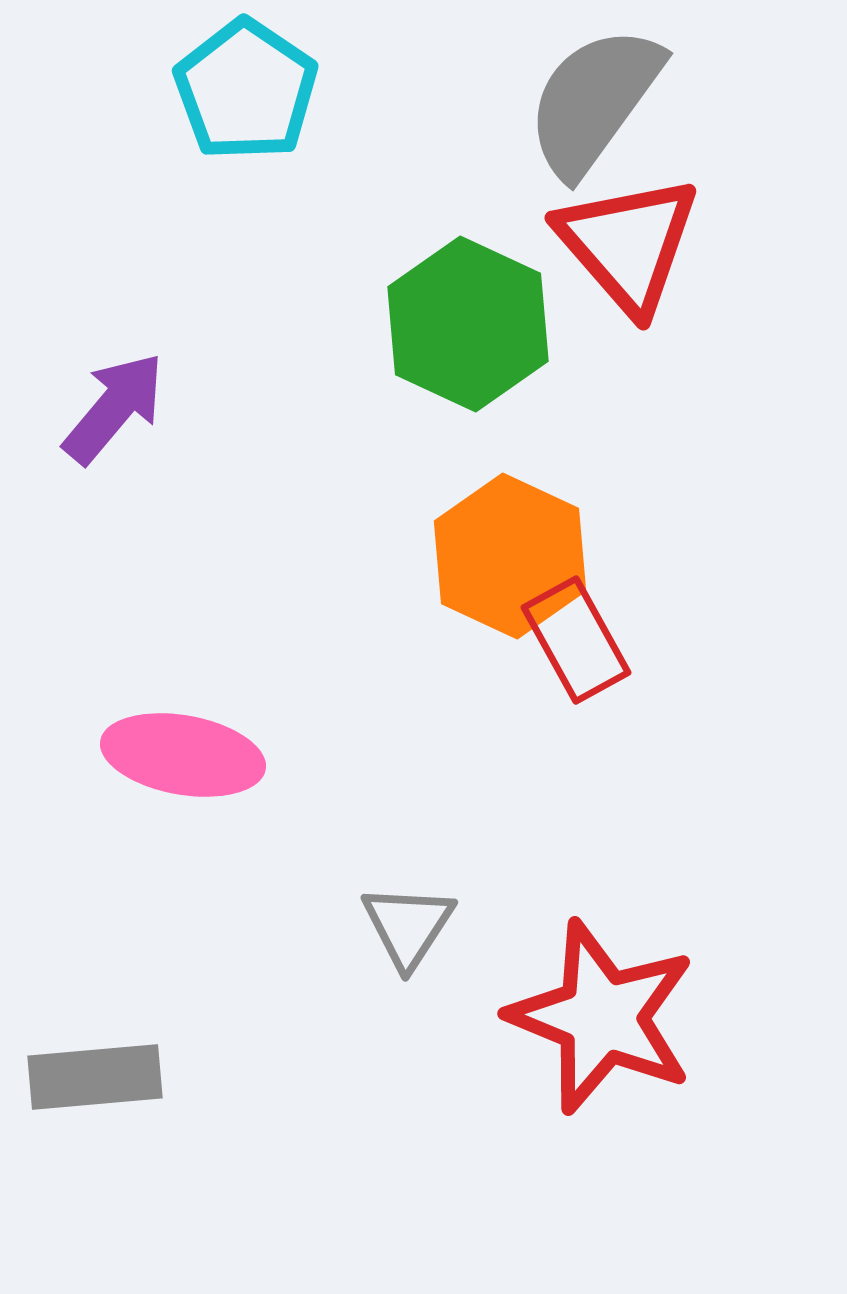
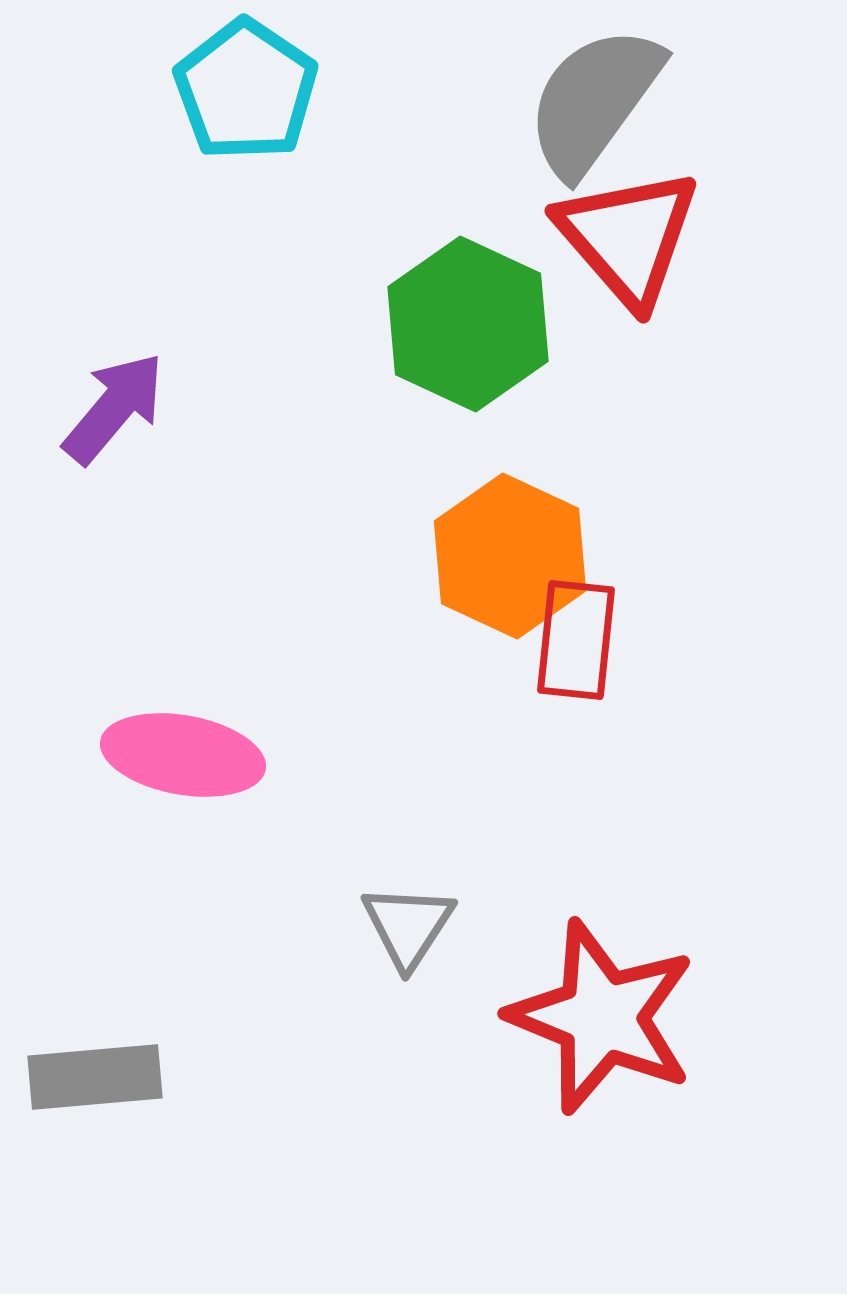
red triangle: moved 7 px up
red rectangle: rotated 35 degrees clockwise
